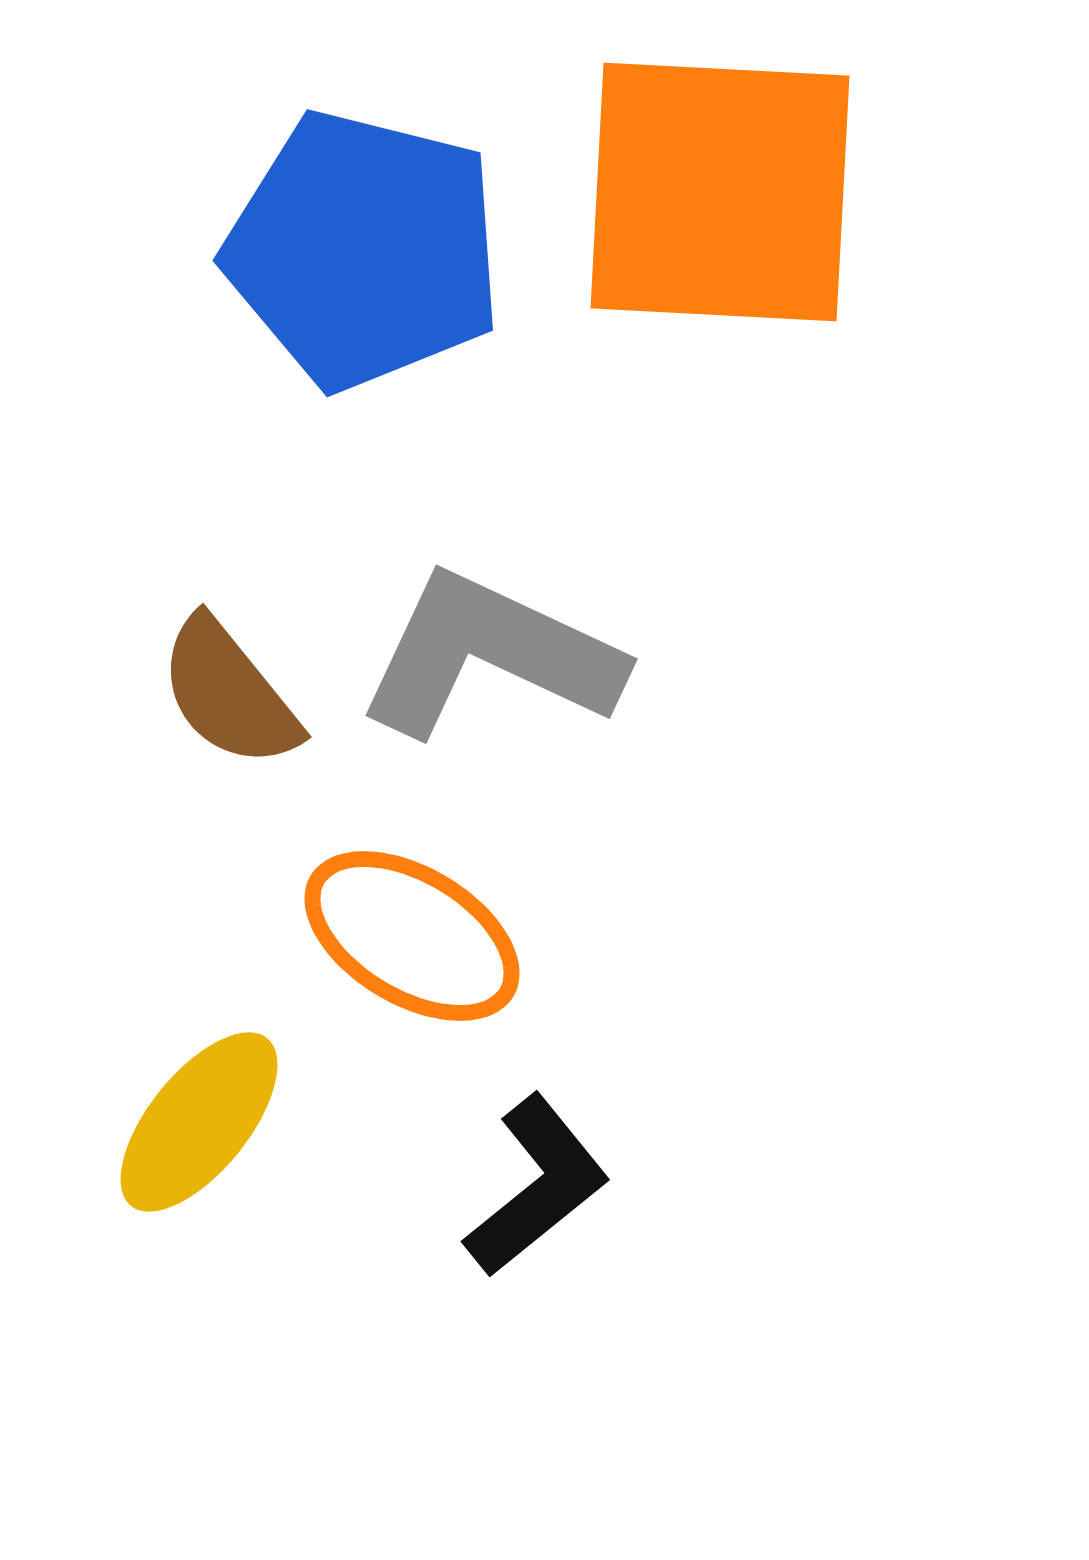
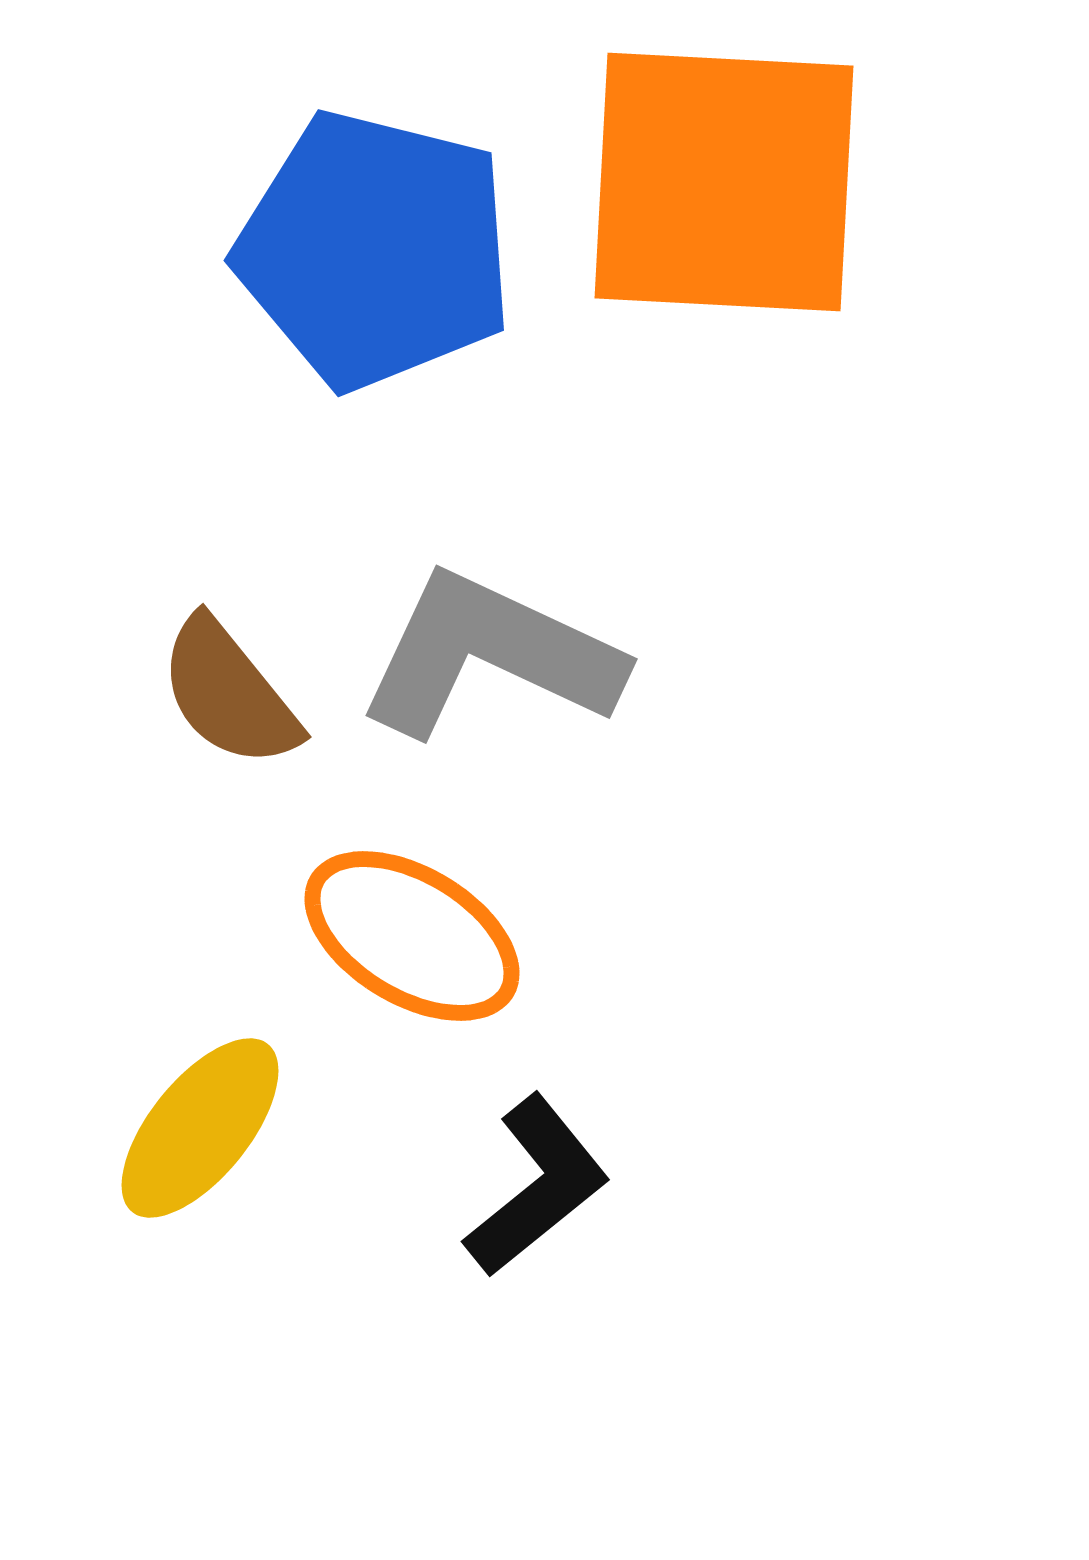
orange square: moved 4 px right, 10 px up
blue pentagon: moved 11 px right
yellow ellipse: moved 1 px right, 6 px down
